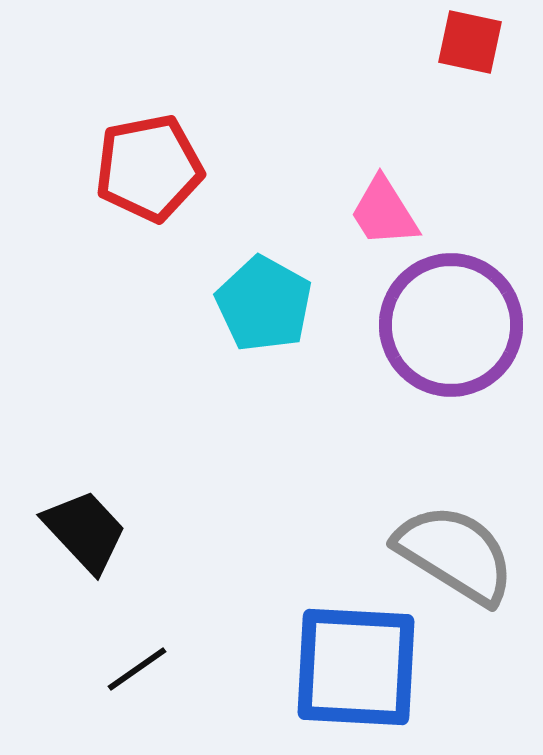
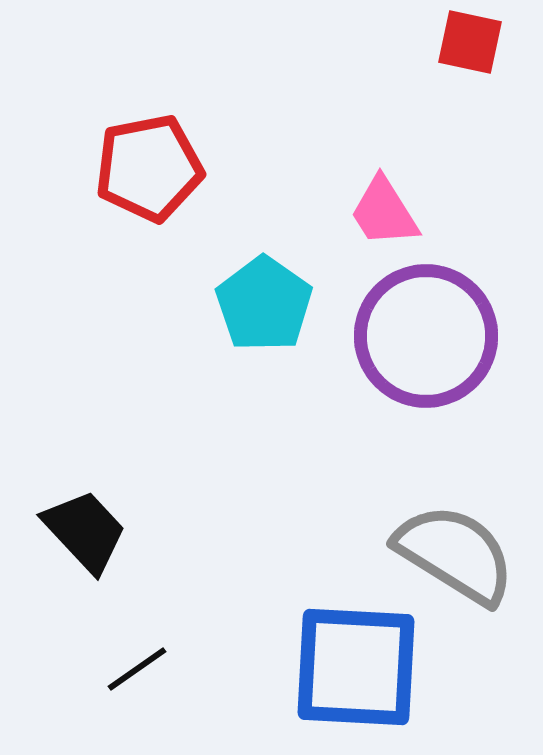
cyan pentagon: rotated 6 degrees clockwise
purple circle: moved 25 px left, 11 px down
